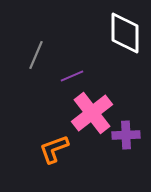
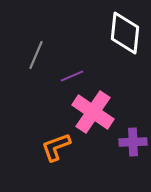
white diamond: rotated 6 degrees clockwise
pink cross: moved 1 px right, 1 px up; rotated 18 degrees counterclockwise
purple cross: moved 7 px right, 7 px down
orange L-shape: moved 2 px right, 2 px up
